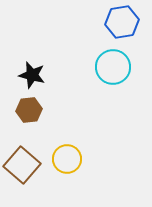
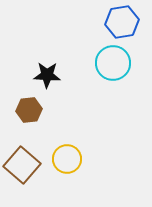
cyan circle: moved 4 px up
black star: moved 15 px right; rotated 12 degrees counterclockwise
